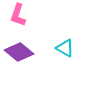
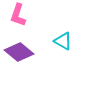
cyan triangle: moved 2 px left, 7 px up
